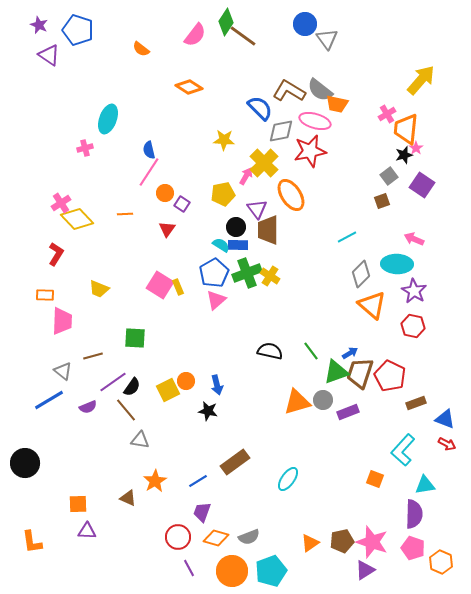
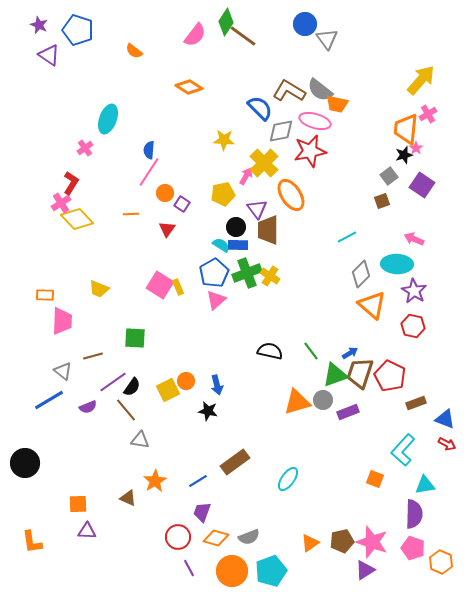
orange semicircle at (141, 49): moved 7 px left, 2 px down
pink cross at (387, 114): moved 41 px right
pink cross at (85, 148): rotated 21 degrees counterclockwise
blue semicircle at (149, 150): rotated 18 degrees clockwise
orange line at (125, 214): moved 6 px right
red L-shape at (56, 254): moved 15 px right, 71 px up
green triangle at (336, 372): moved 1 px left, 3 px down
